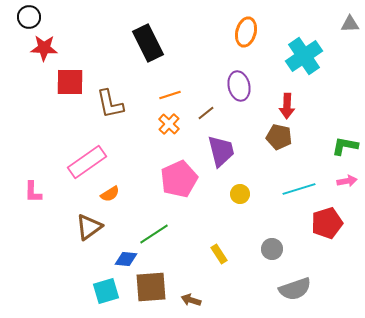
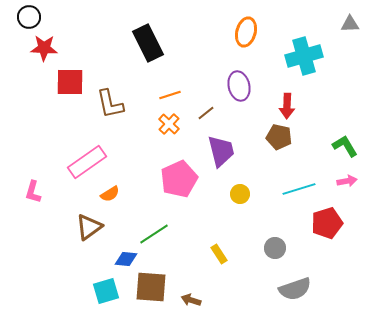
cyan cross: rotated 18 degrees clockwise
green L-shape: rotated 48 degrees clockwise
pink L-shape: rotated 15 degrees clockwise
gray circle: moved 3 px right, 1 px up
brown square: rotated 8 degrees clockwise
